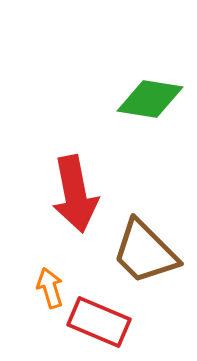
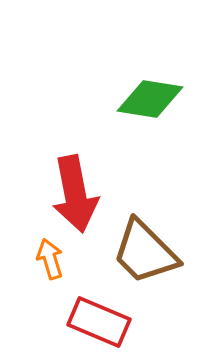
orange arrow: moved 29 px up
